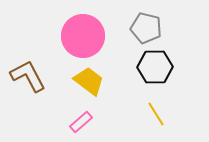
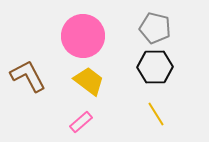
gray pentagon: moved 9 px right
